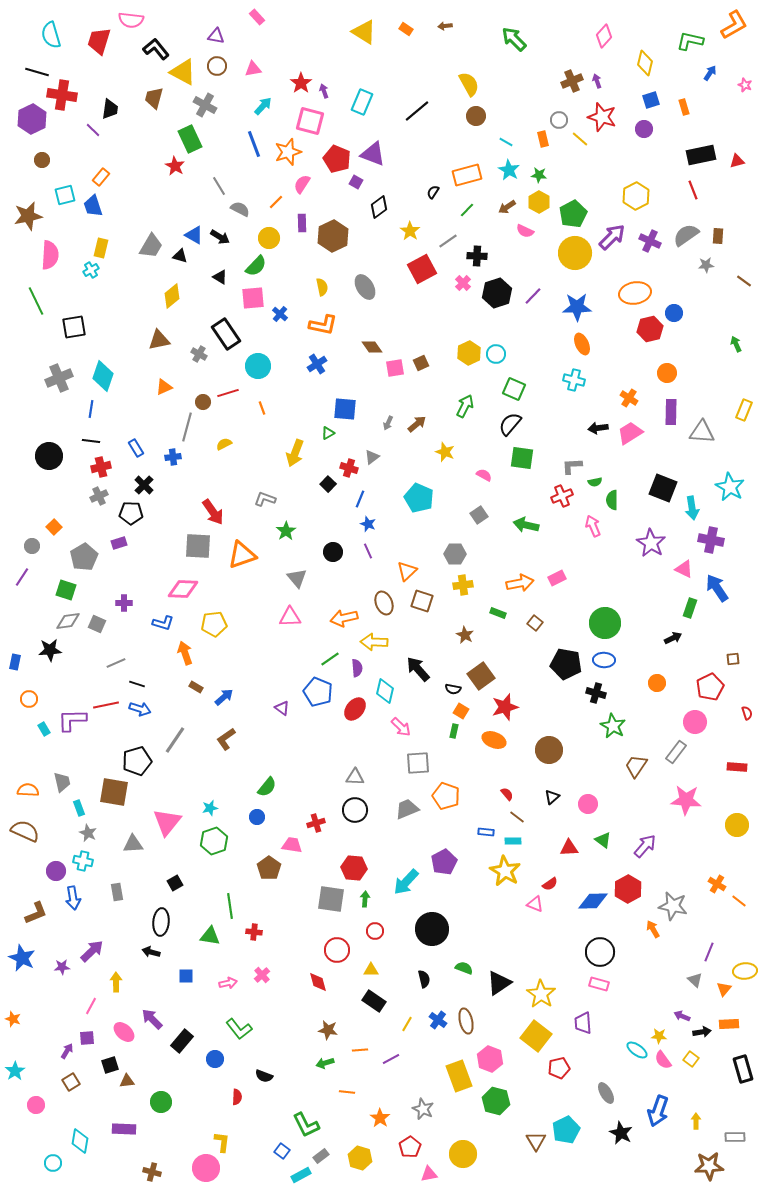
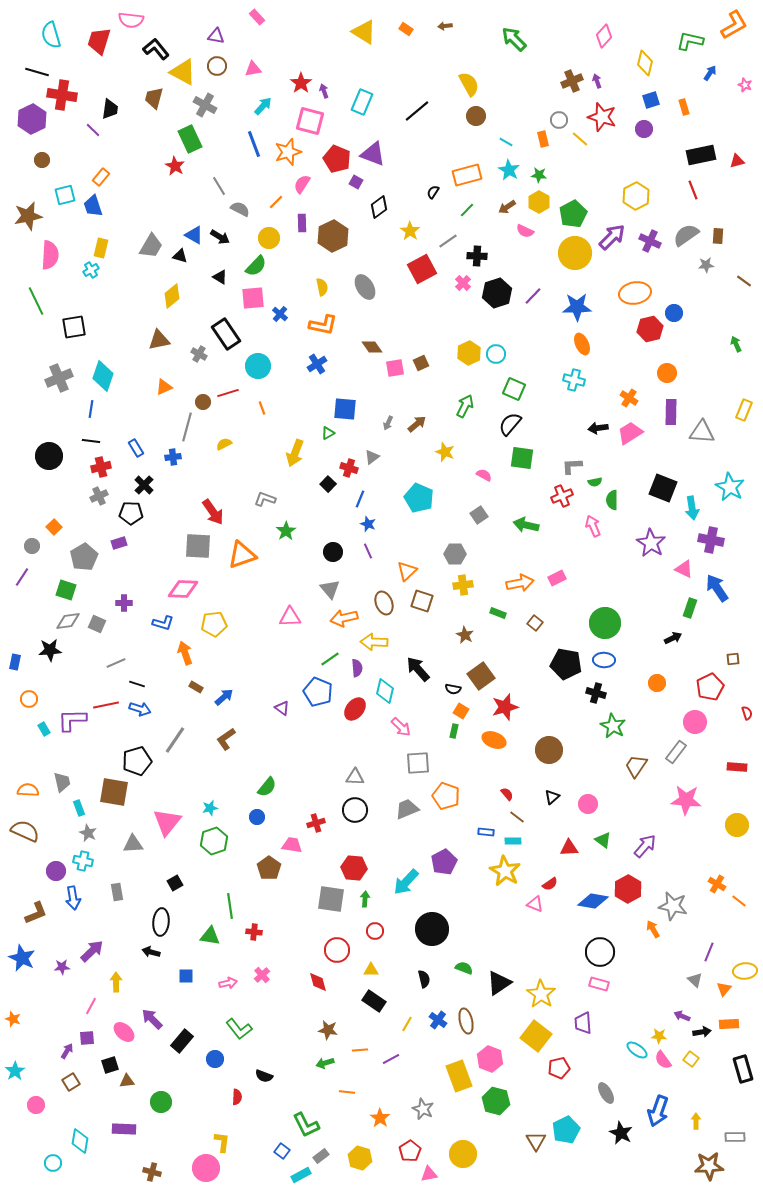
gray triangle at (297, 578): moved 33 px right, 11 px down
blue diamond at (593, 901): rotated 12 degrees clockwise
red pentagon at (410, 1147): moved 4 px down
